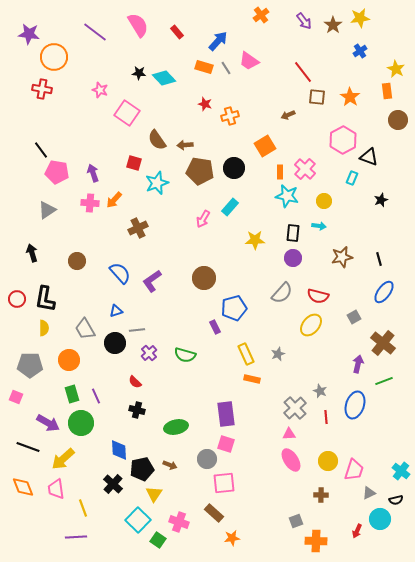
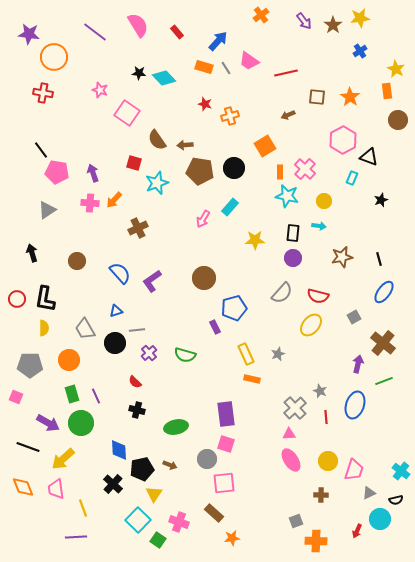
red line at (303, 72): moved 17 px left, 1 px down; rotated 65 degrees counterclockwise
red cross at (42, 89): moved 1 px right, 4 px down
